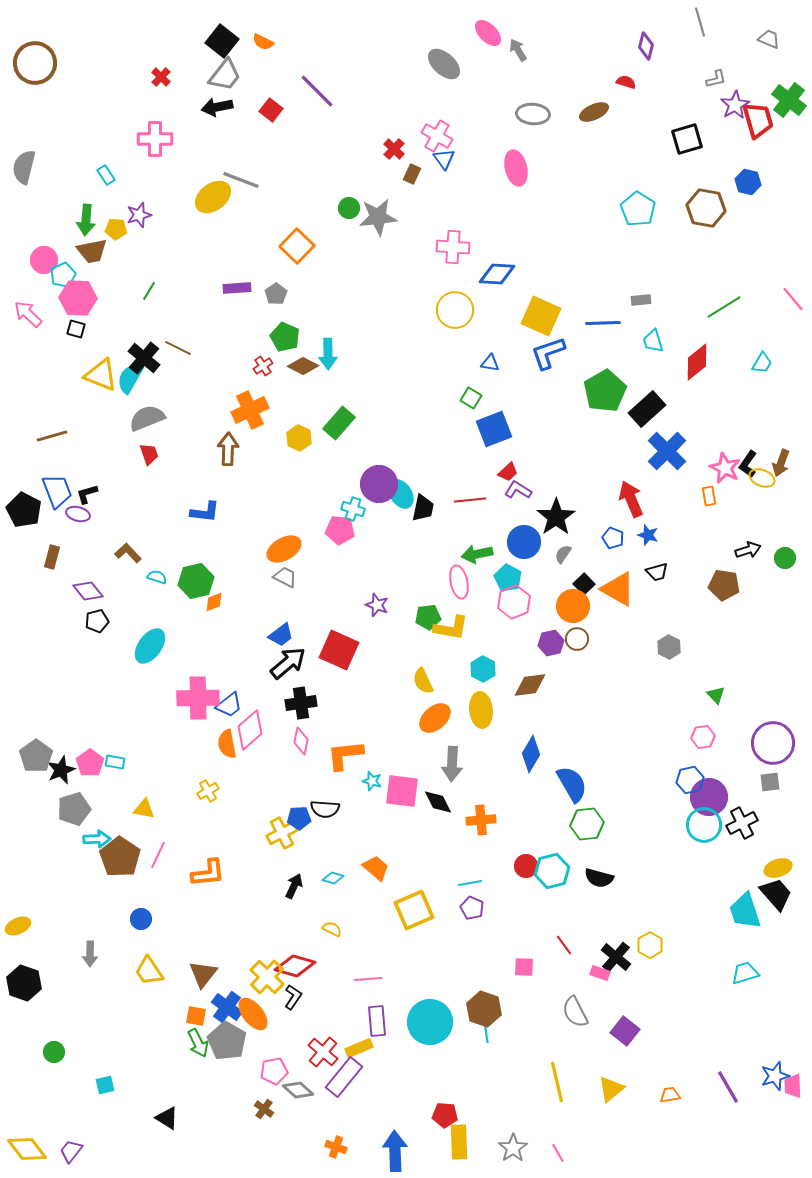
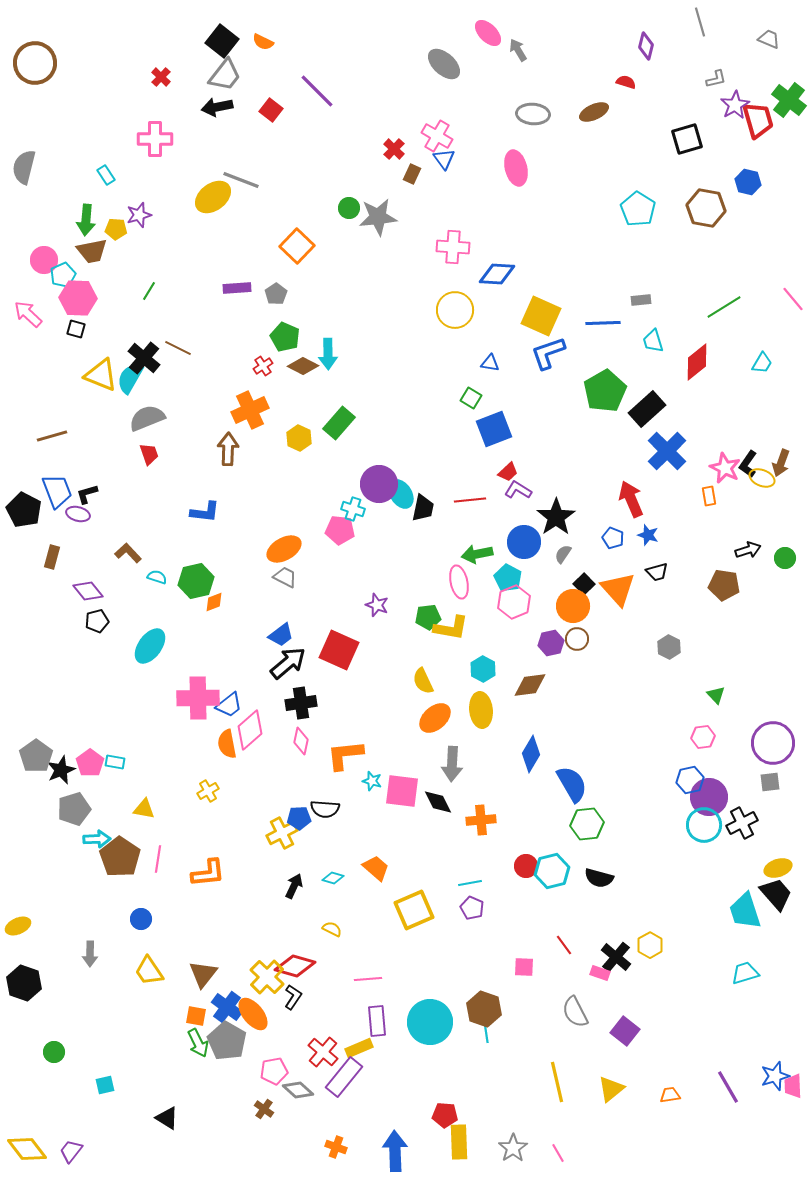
orange triangle at (618, 589): rotated 18 degrees clockwise
pink line at (158, 855): moved 4 px down; rotated 16 degrees counterclockwise
